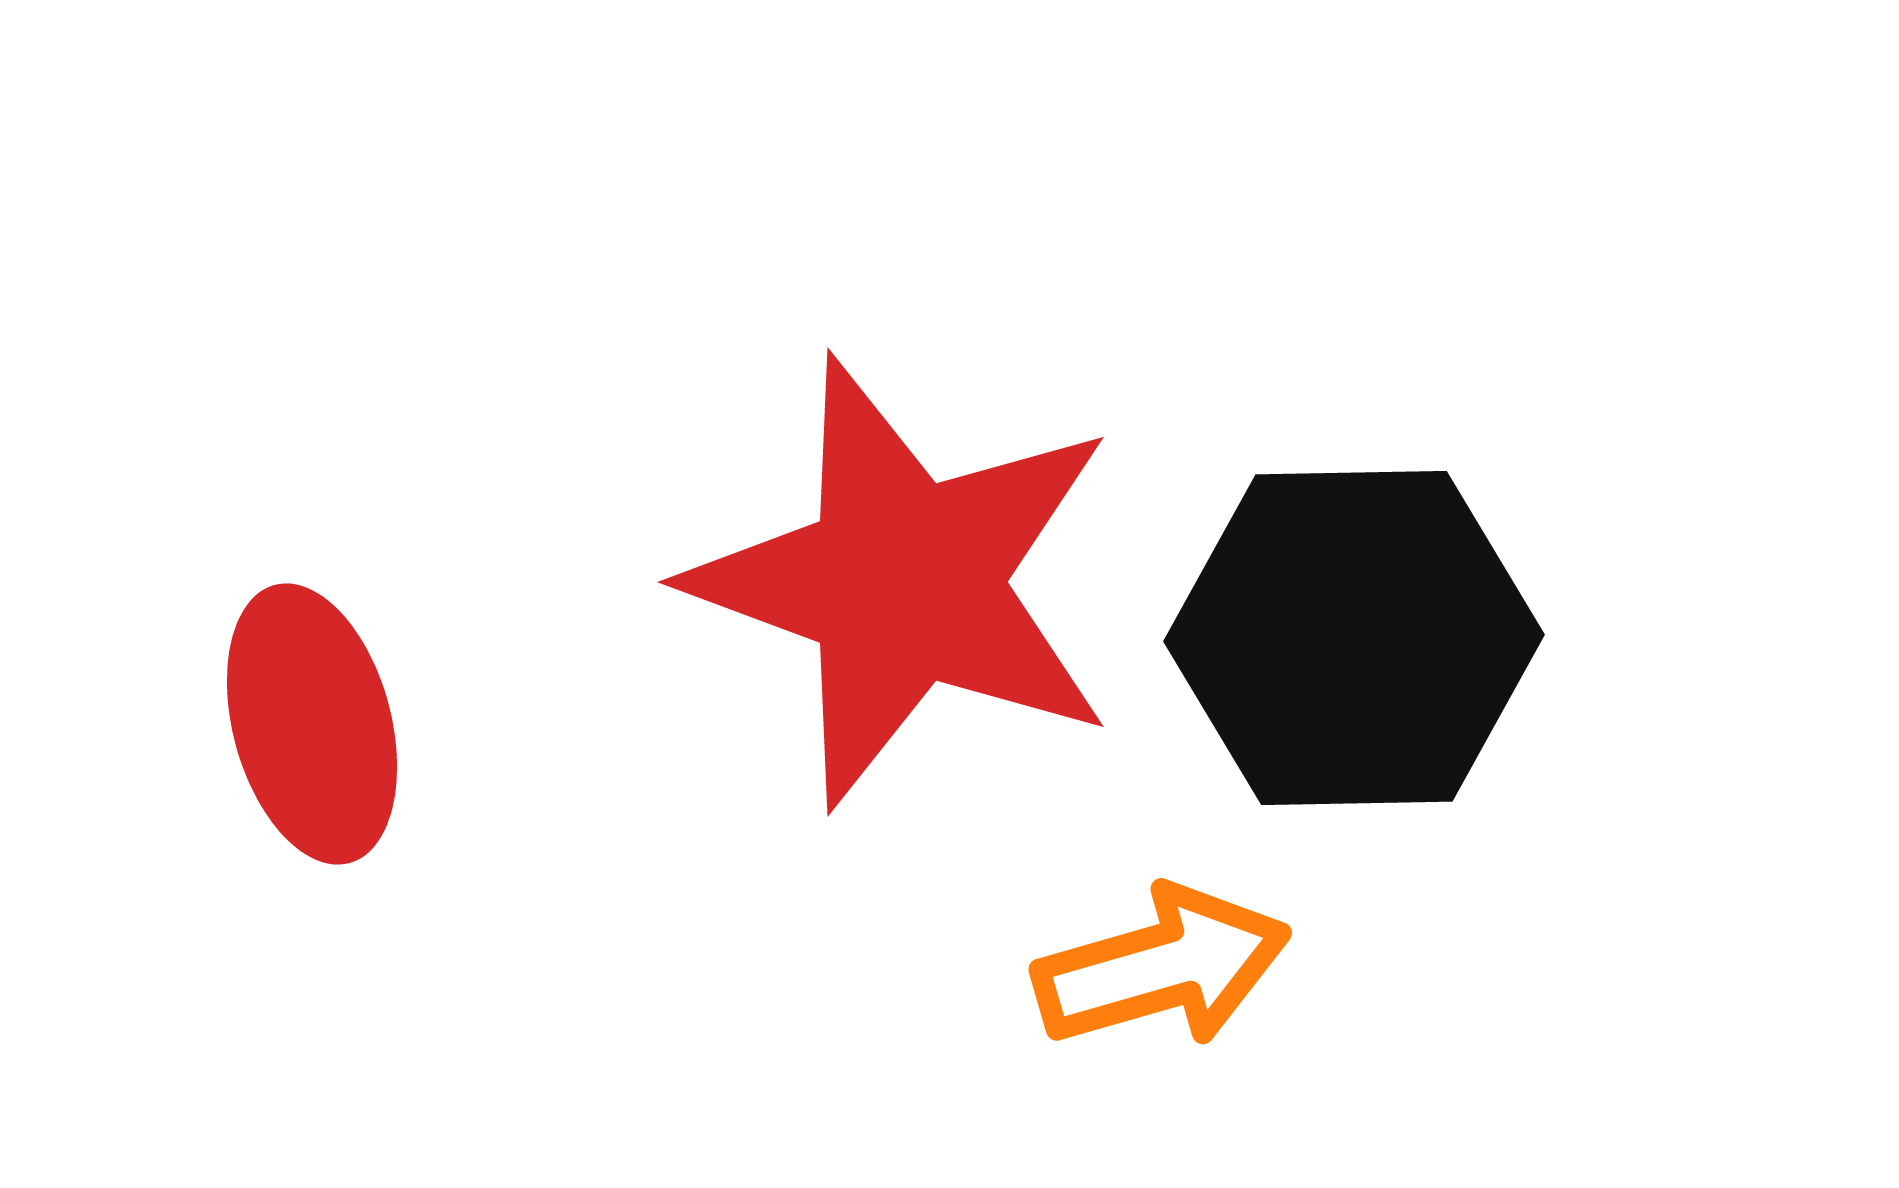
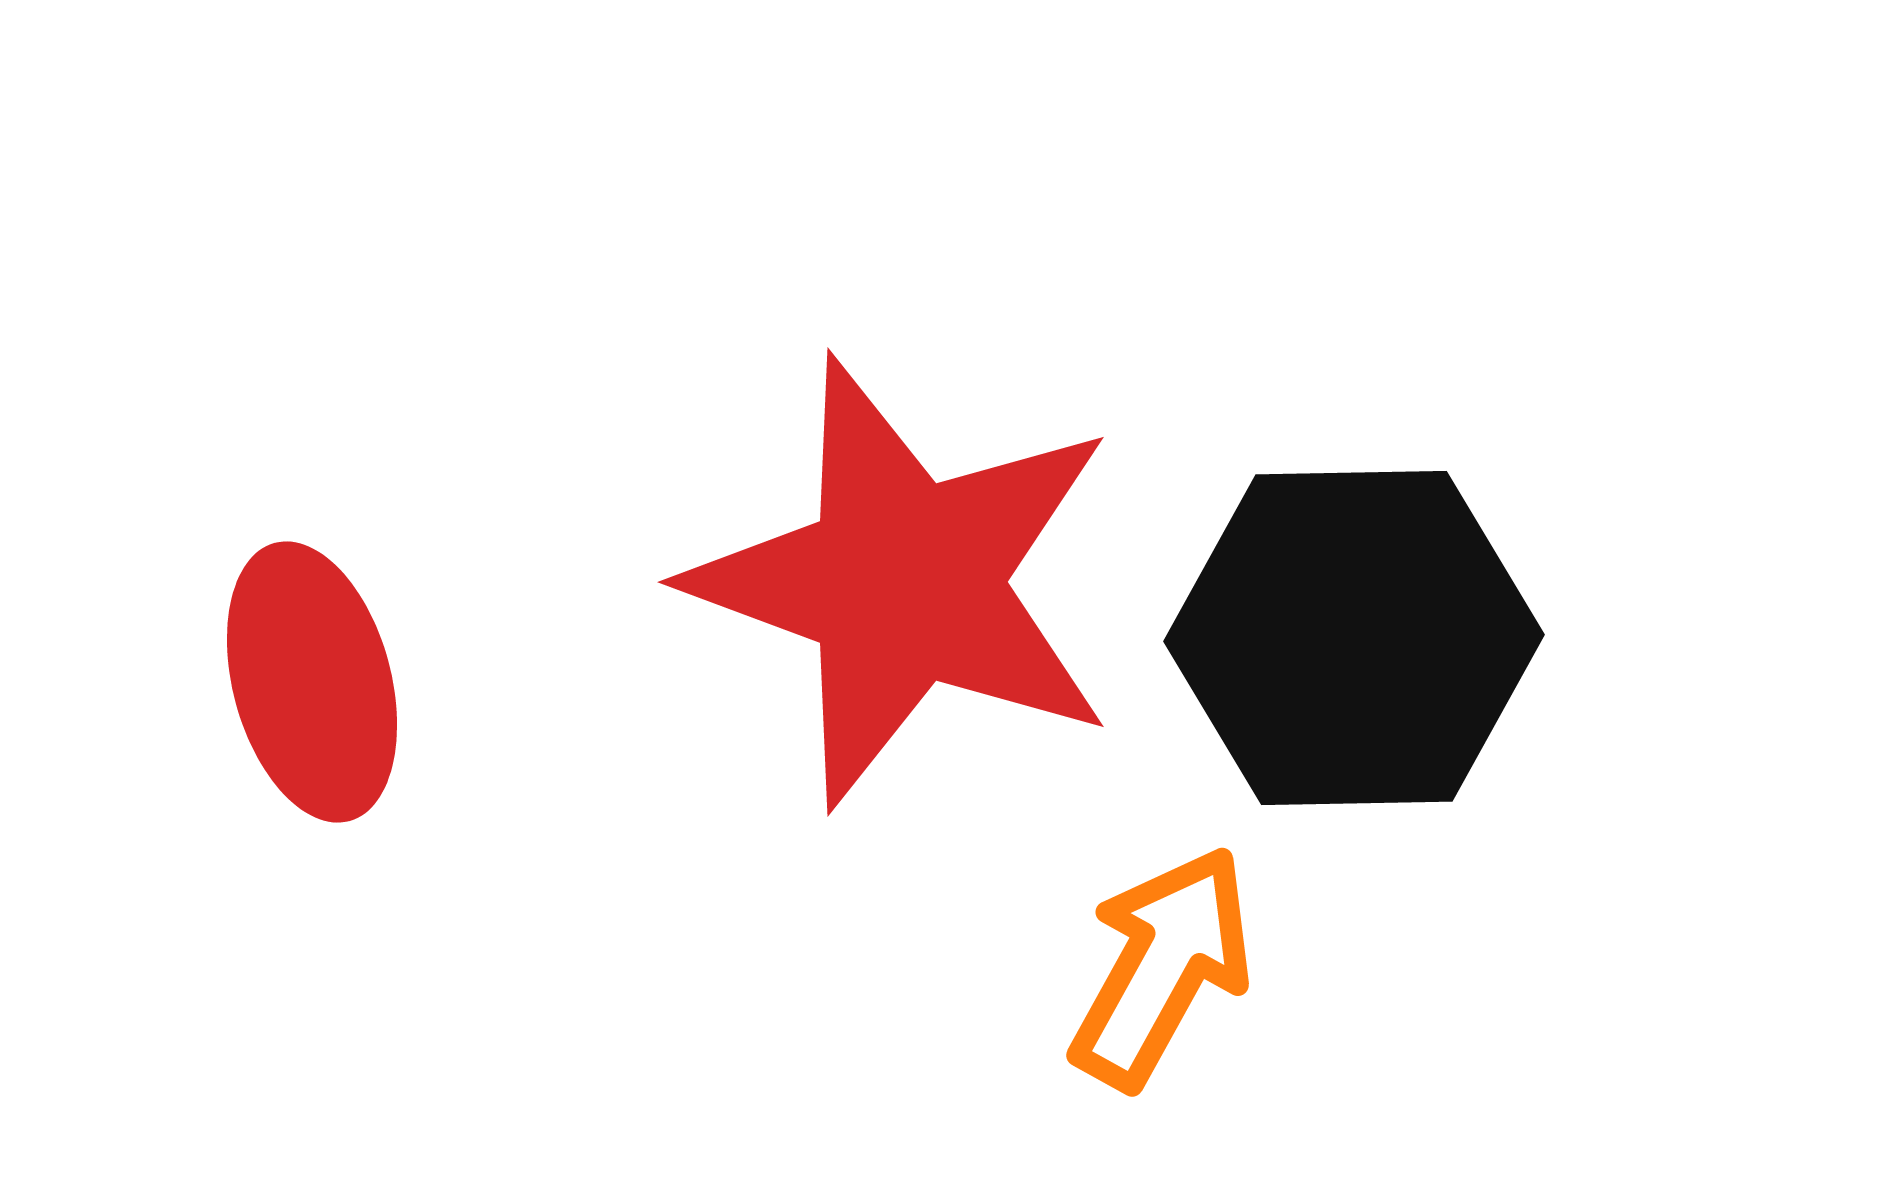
red ellipse: moved 42 px up
orange arrow: rotated 45 degrees counterclockwise
